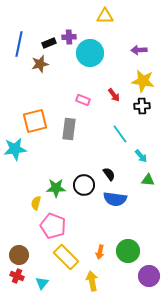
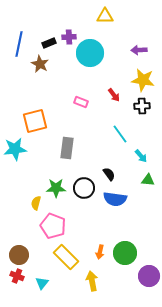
brown star: rotated 30 degrees counterclockwise
yellow star: moved 1 px up
pink rectangle: moved 2 px left, 2 px down
gray rectangle: moved 2 px left, 19 px down
black circle: moved 3 px down
green circle: moved 3 px left, 2 px down
